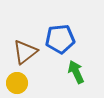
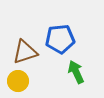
brown triangle: rotated 20 degrees clockwise
yellow circle: moved 1 px right, 2 px up
